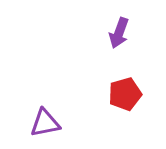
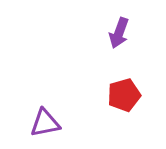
red pentagon: moved 1 px left, 1 px down
